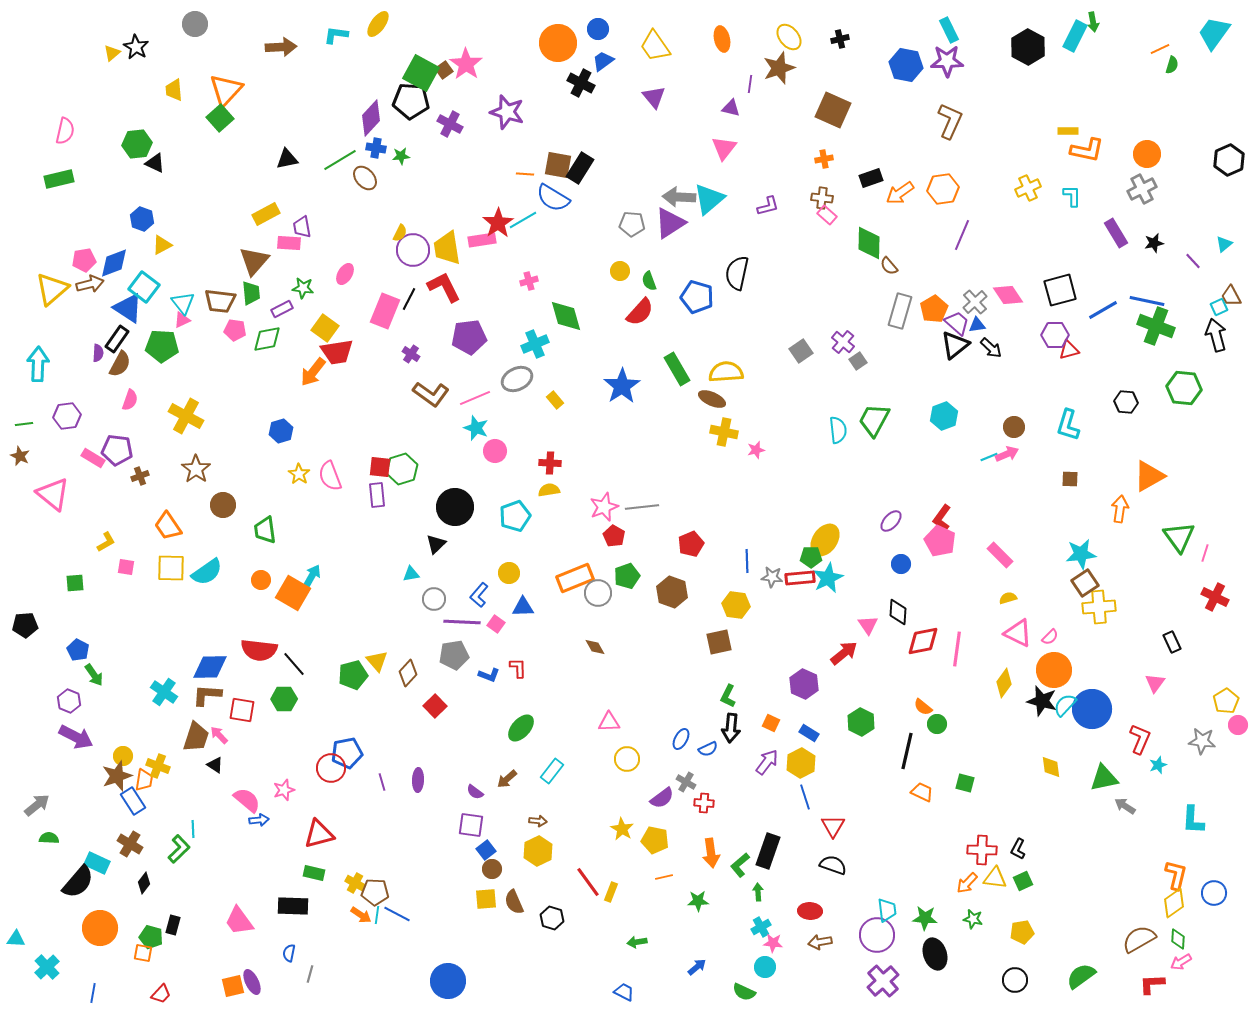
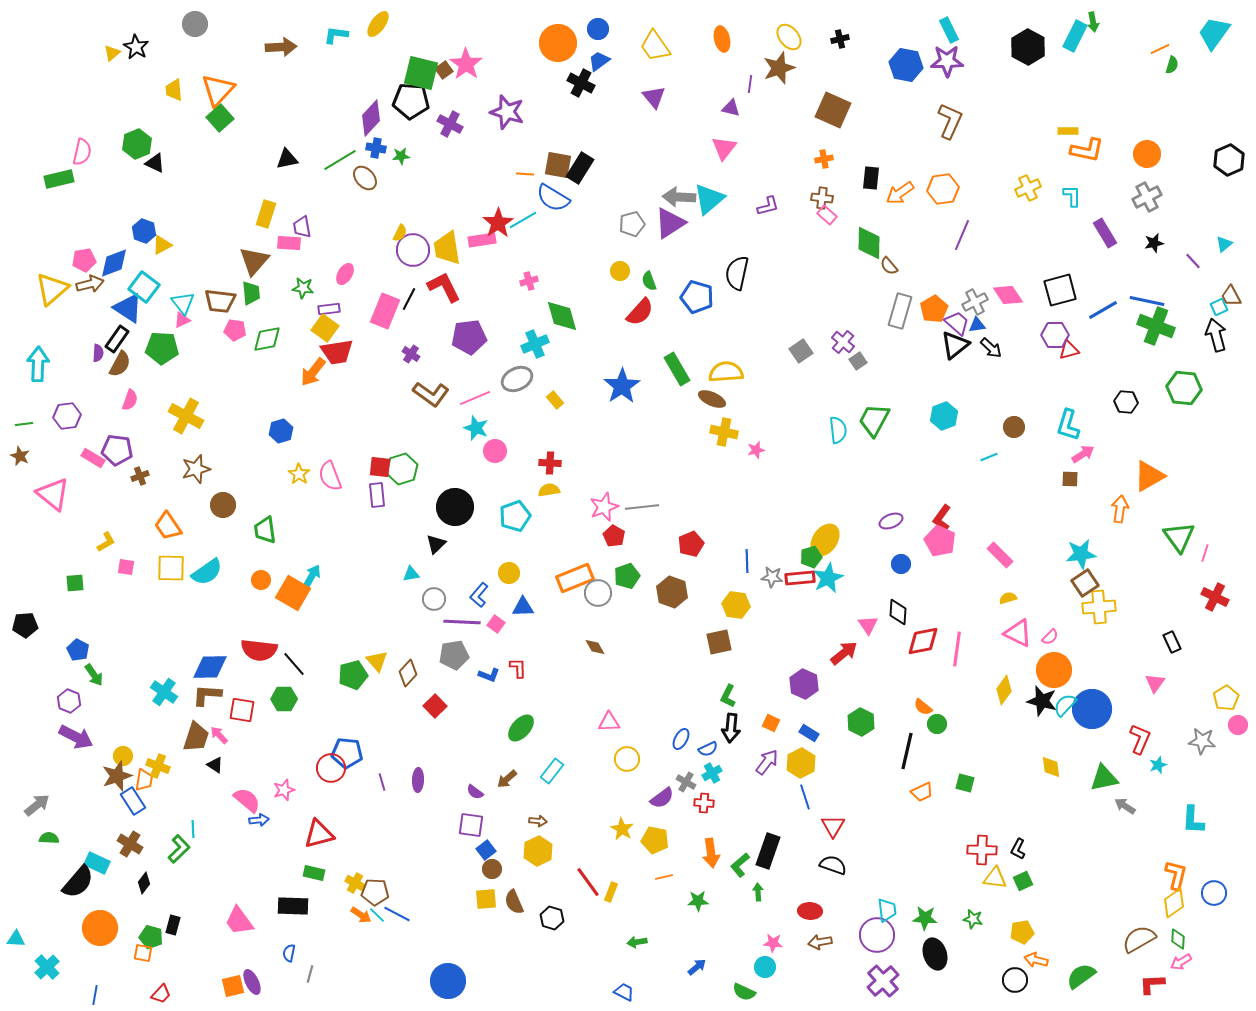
blue trapezoid at (603, 61): moved 4 px left
green square at (421, 73): rotated 15 degrees counterclockwise
orange triangle at (226, 90): moved 8 px left
pink semicircle at (65, 131): moved 17 px right, 21 px down
green hexagon at (137, 144): rotated 16 degrees counterclockwise
black rectangle at (871, 178): rotated 65 degrees counterclockwise
gray cross at (1142, 189): moved 5 px right, 8 px down
yellow rectangle at (266, 214): rotated 44 degrees counterclockwise
blue hexagon at (142, 219): moved 2 px right, 12 px down
gray pentagon at (632, 224): rotated 20 degrees counterclockwise
purple rectangle at (1116, 233): moved 11 px left
gray cross at (975, 302): rotated 15 degrees clockwise
purple rectangle at (282, 309): moved 47 px right; rotated 20 degrees clockwise
green diamond at (566, 316): moved 4 px left
green pentagon at (162, 346): moved 2 px down
pink arrow at (1007, 454): moved 76 px right; rotated 10 degrees counterclockwise
brown star at (196, 469): rotated 20 degrees clockwise
purple ellipse at (891, 521): rotated 25 degrees clockwise
green pentagon at (811, 557): rotated 15 degrees counterclockwise
yellow diamond at (1004, 683): moved 7 px down
yellow pentagon at (1226, 701): moved 3 px up
blue pentagon at (347, 753): rotated 16 degrees clockwise
orange trapezoid at (922, 792): rotated 130 degrees clockwise
orange arrow at (967, 883): moved 69 px right, 77 px down; rotated 60 degrees clockwise
cyan line at (377, 915): rotated 54 degrees counterclockwise
cyan cross at (761, 927): moved 49 px left, 154 px up
blue line at (93, 993): moved 2 px right, 2 px down
